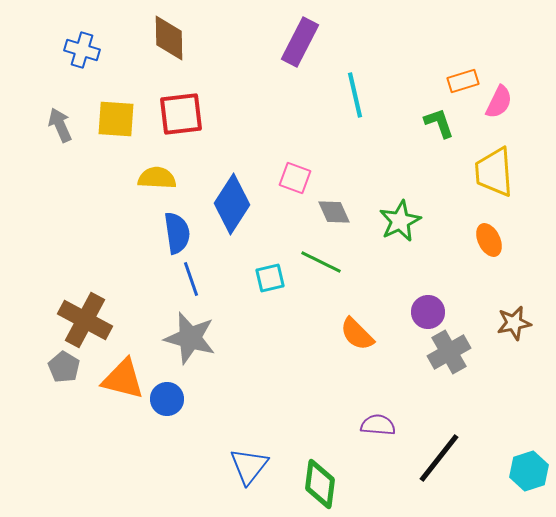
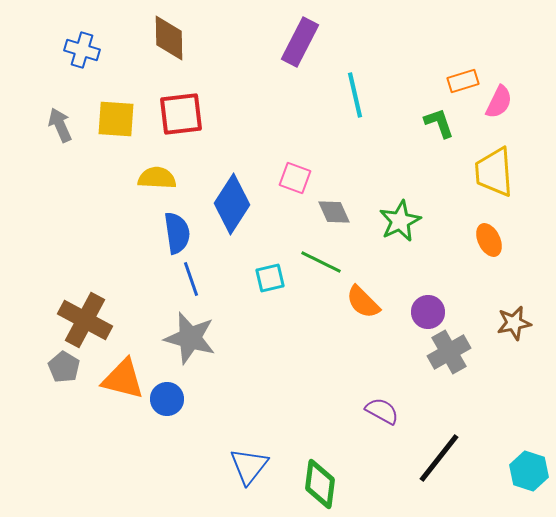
orange semicircle: moved 6 px right, 32 px up
purple semicircle: moved 4 px right, 14 px up; rotated 24 degrees clockwise
cyan hexagon: rotated 24 degrees counterclockwise
